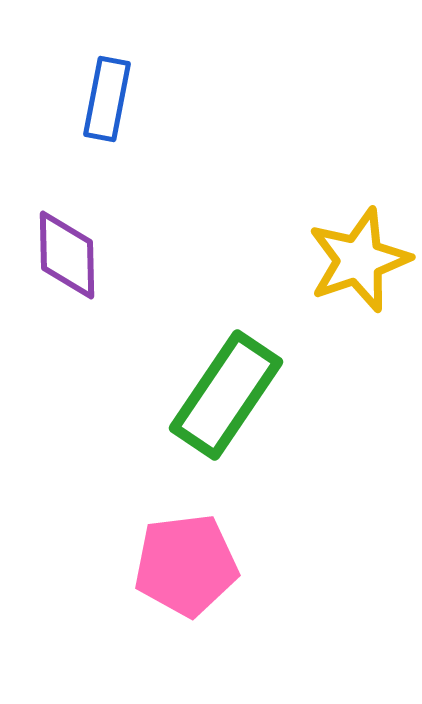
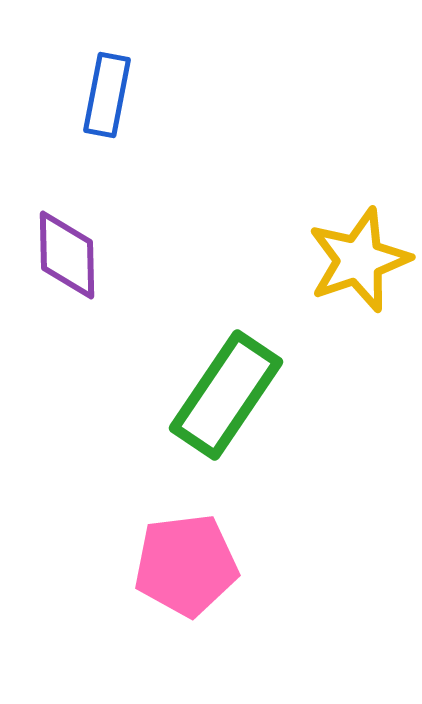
blue rectangle: moved 4 px up
